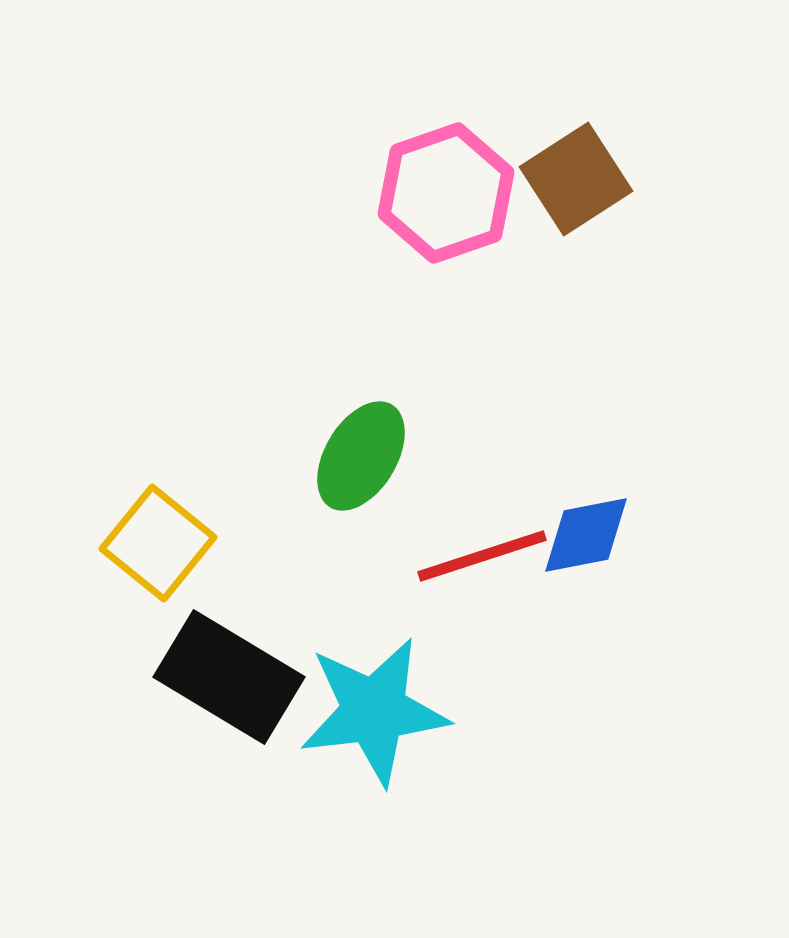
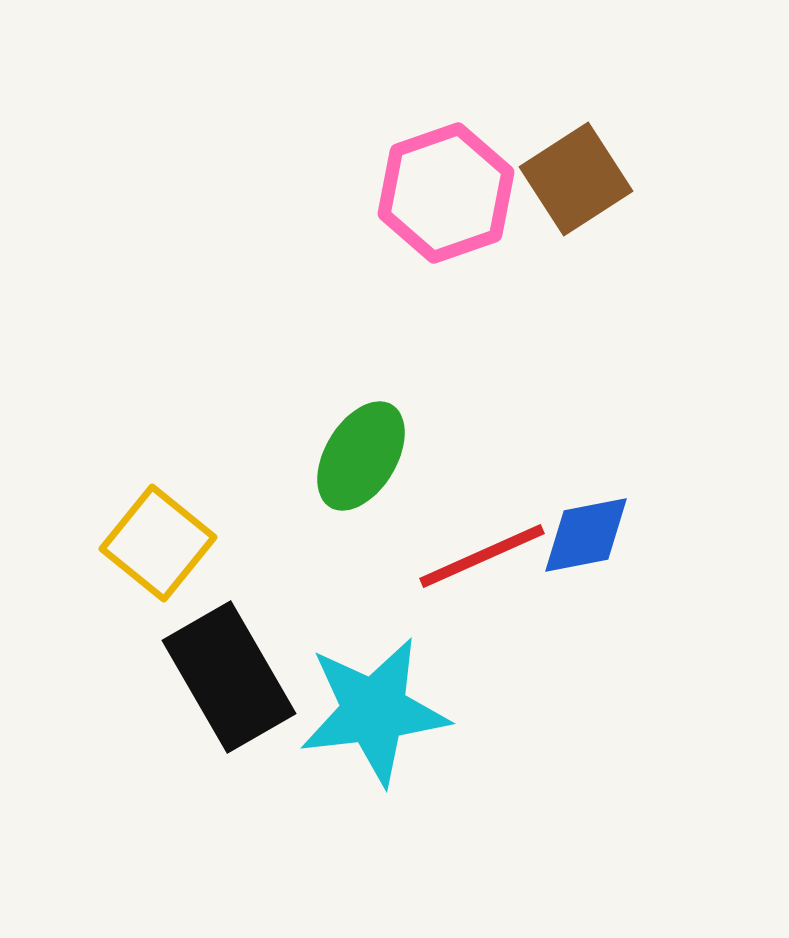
red line: rotated 6 degrees counterclockwise
black rectangle: rotated 29 degrees clockwise
